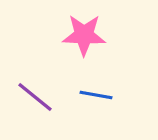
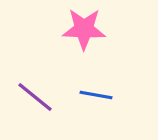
pink star: moved 6 px up
